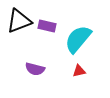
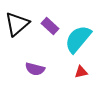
black triangle: moved 2 px left, 3 px down; rotated 20 degrees counterclockwise
purple rectangle: moved 3 px right; rotated 30 degrees clockwise
red triangle: moved 2 px right, 1 px down
